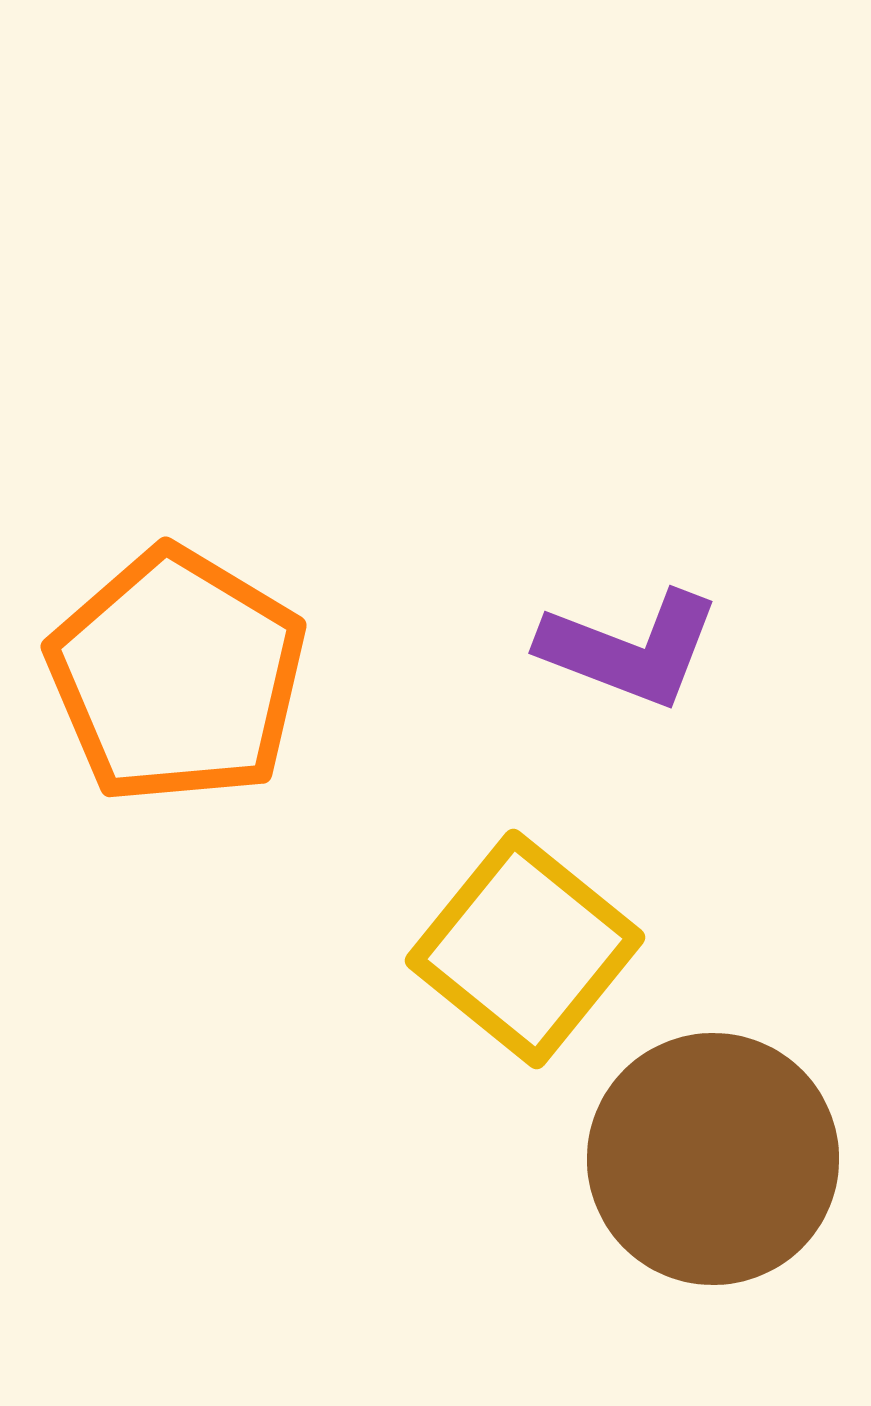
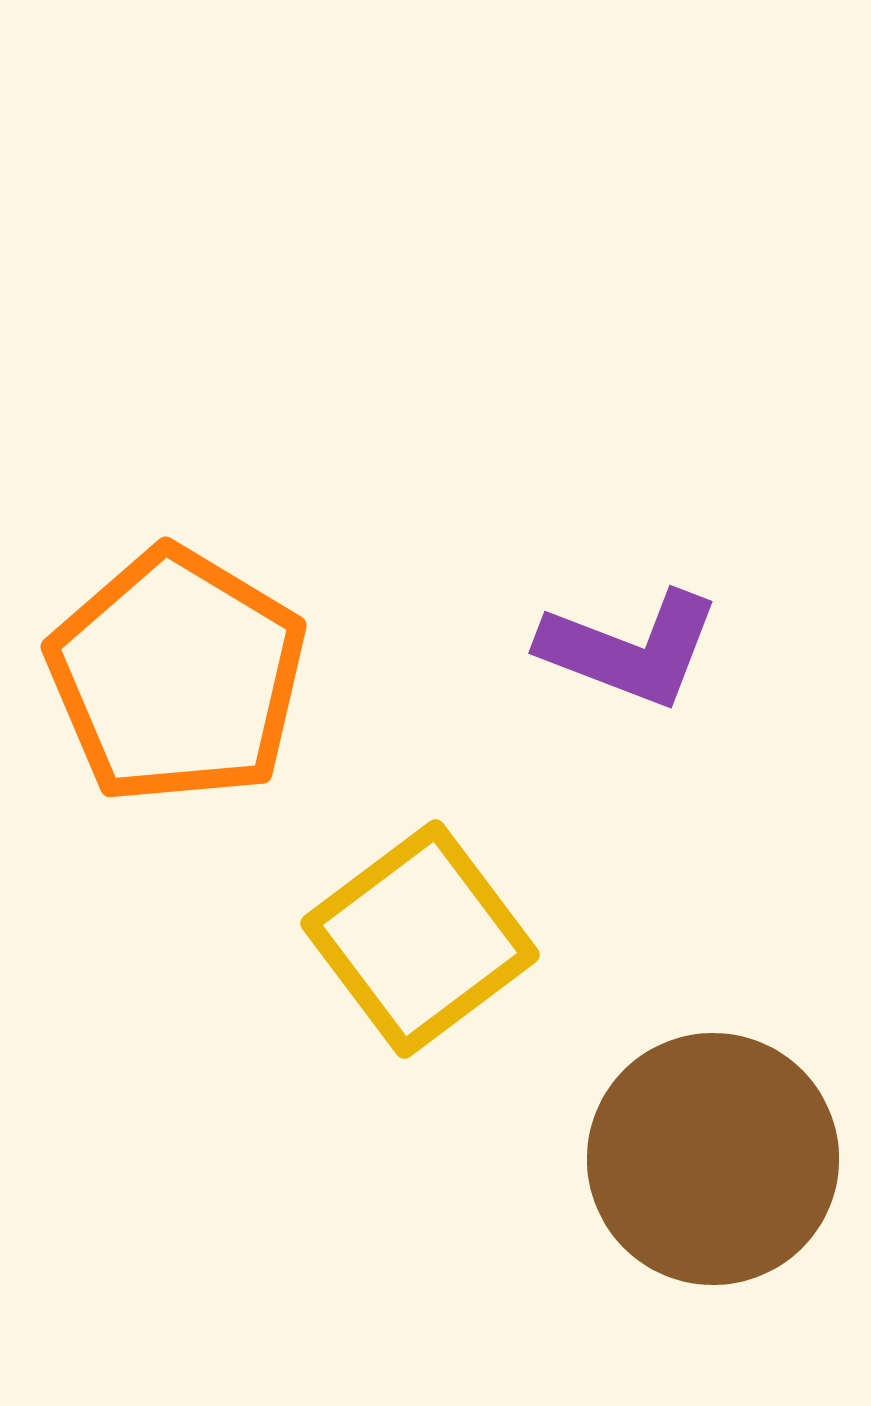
yellow square: moved 105 px left, 10 px up; rotated 14 degrees clockwise
